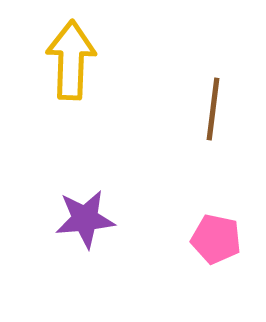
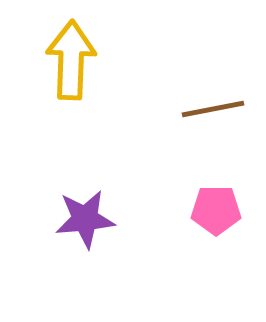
brown line: rotated 72 degrees clockwise
pink pentagon: moved 29 px up; rotated 12 degrees counterclockwise
